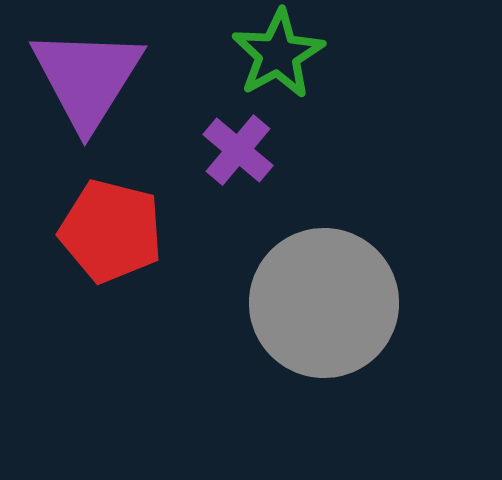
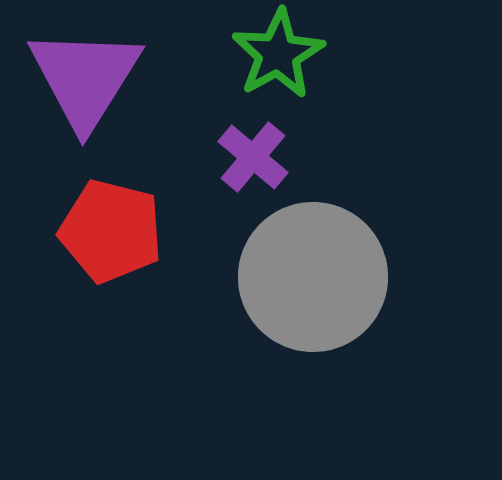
purple triangle: moved 2 px left
purple cross: moved 15 px right, 7 px down
gray circle: moved 11 px left, 26 px up
